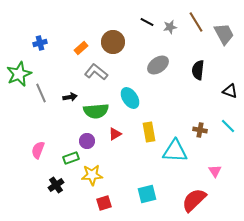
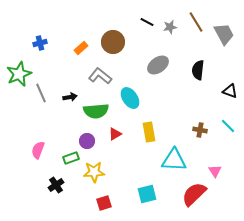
gray L-shape: moved 4 px right, 4 px down
cyan triangle: moved 1 px left, 9 px down
yellow star: moved 2 px right, 3 px up
red semicircle: moved 6 px up
